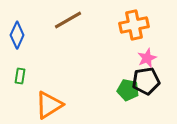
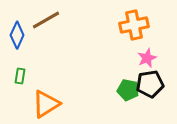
brown line: moved 22 px left
black pentagon: moved 4 px right, 3 px down
orange triangle: moved 3 px left, 1 px up
